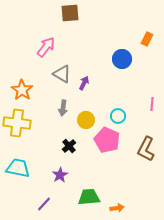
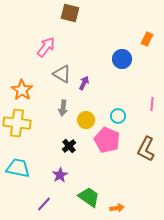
brown square: rotated 18 degrees clockwise
green trapezoid: rotated 40 degrees clockwise
